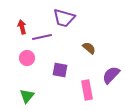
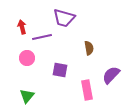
brown semicircle: rotated 40 degrees clockwise
